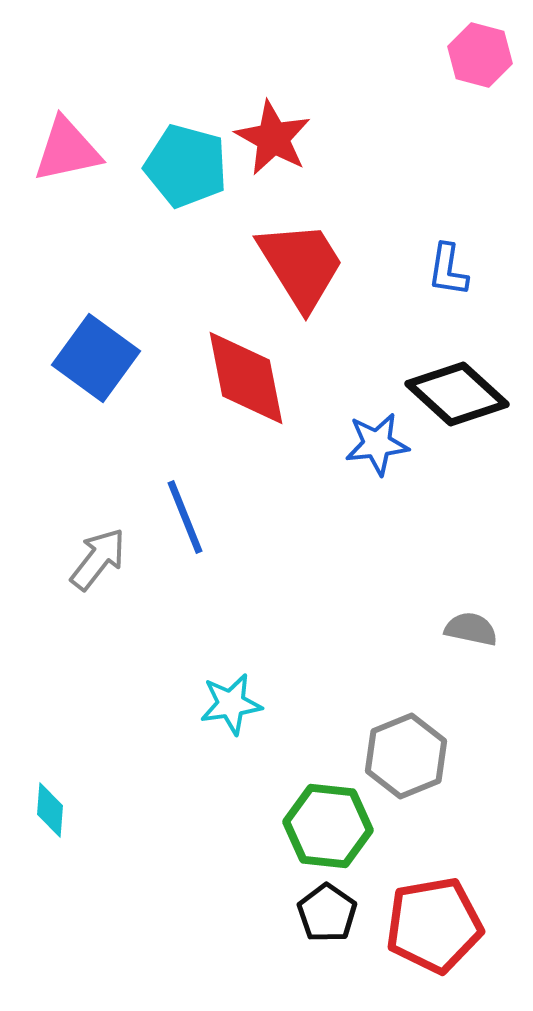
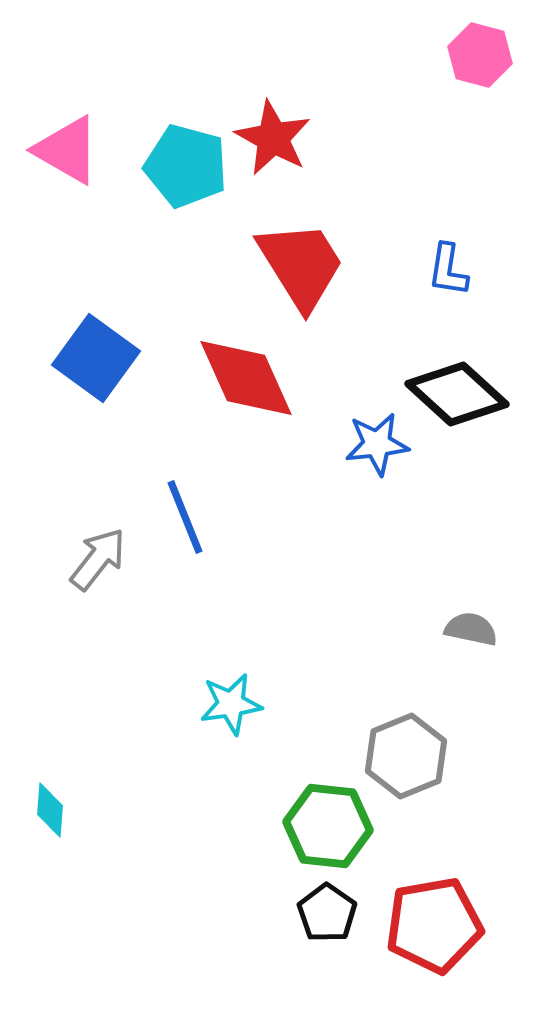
pink triangle: rotated 42 degrees clockwise
red diamond: rotated 13 degrees counterclockwise
